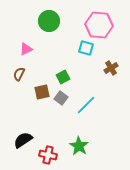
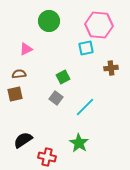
cyan square: rotated 28 degrees counterclockwise
brown cross: rotated 24 degrees clockwise
brown semicircle: rotated 56 degrees clockwise
brown square: moved 27 px left, 2 px down
gray square: moved 5 px left
cyan line: moved 1 px left, 2 px down
green star: moved 3 px up
red cross: moved 1 px left, 2 px down
